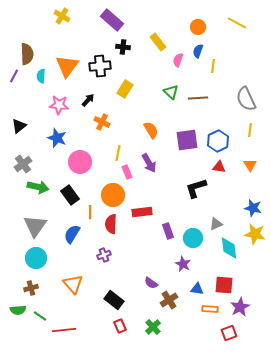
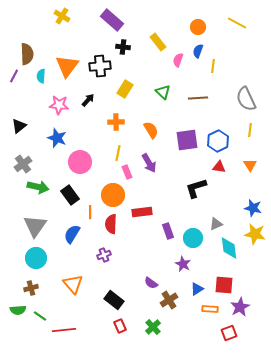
green triangle at (171, 92): moved 8 px left
orange cross at (102, 122): moved 14 px right; rotated 28 degrees counterclockwise
blue triangle at (197, 289): rotated 40 degrees counterclockwise
